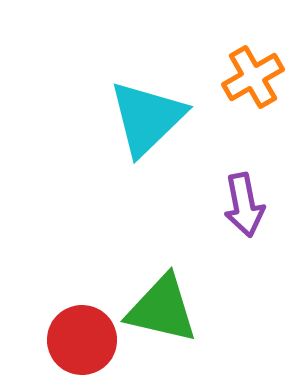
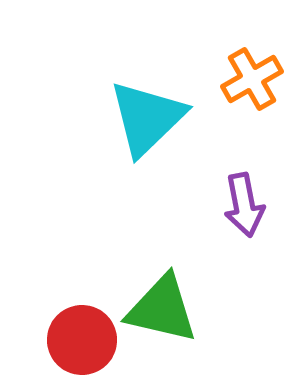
orange cross: moved 1 px left, 2 px down
